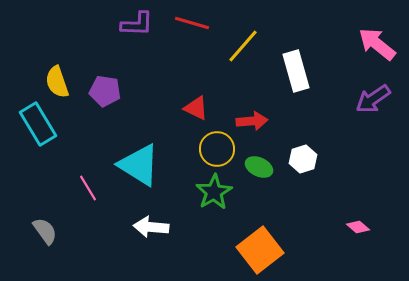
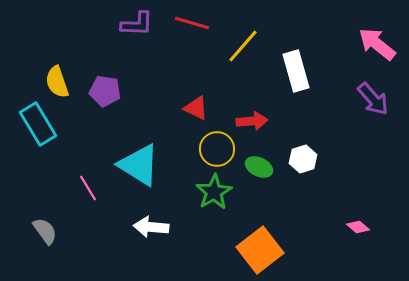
purple arrow: rotated 96 degrees counterclockwise
